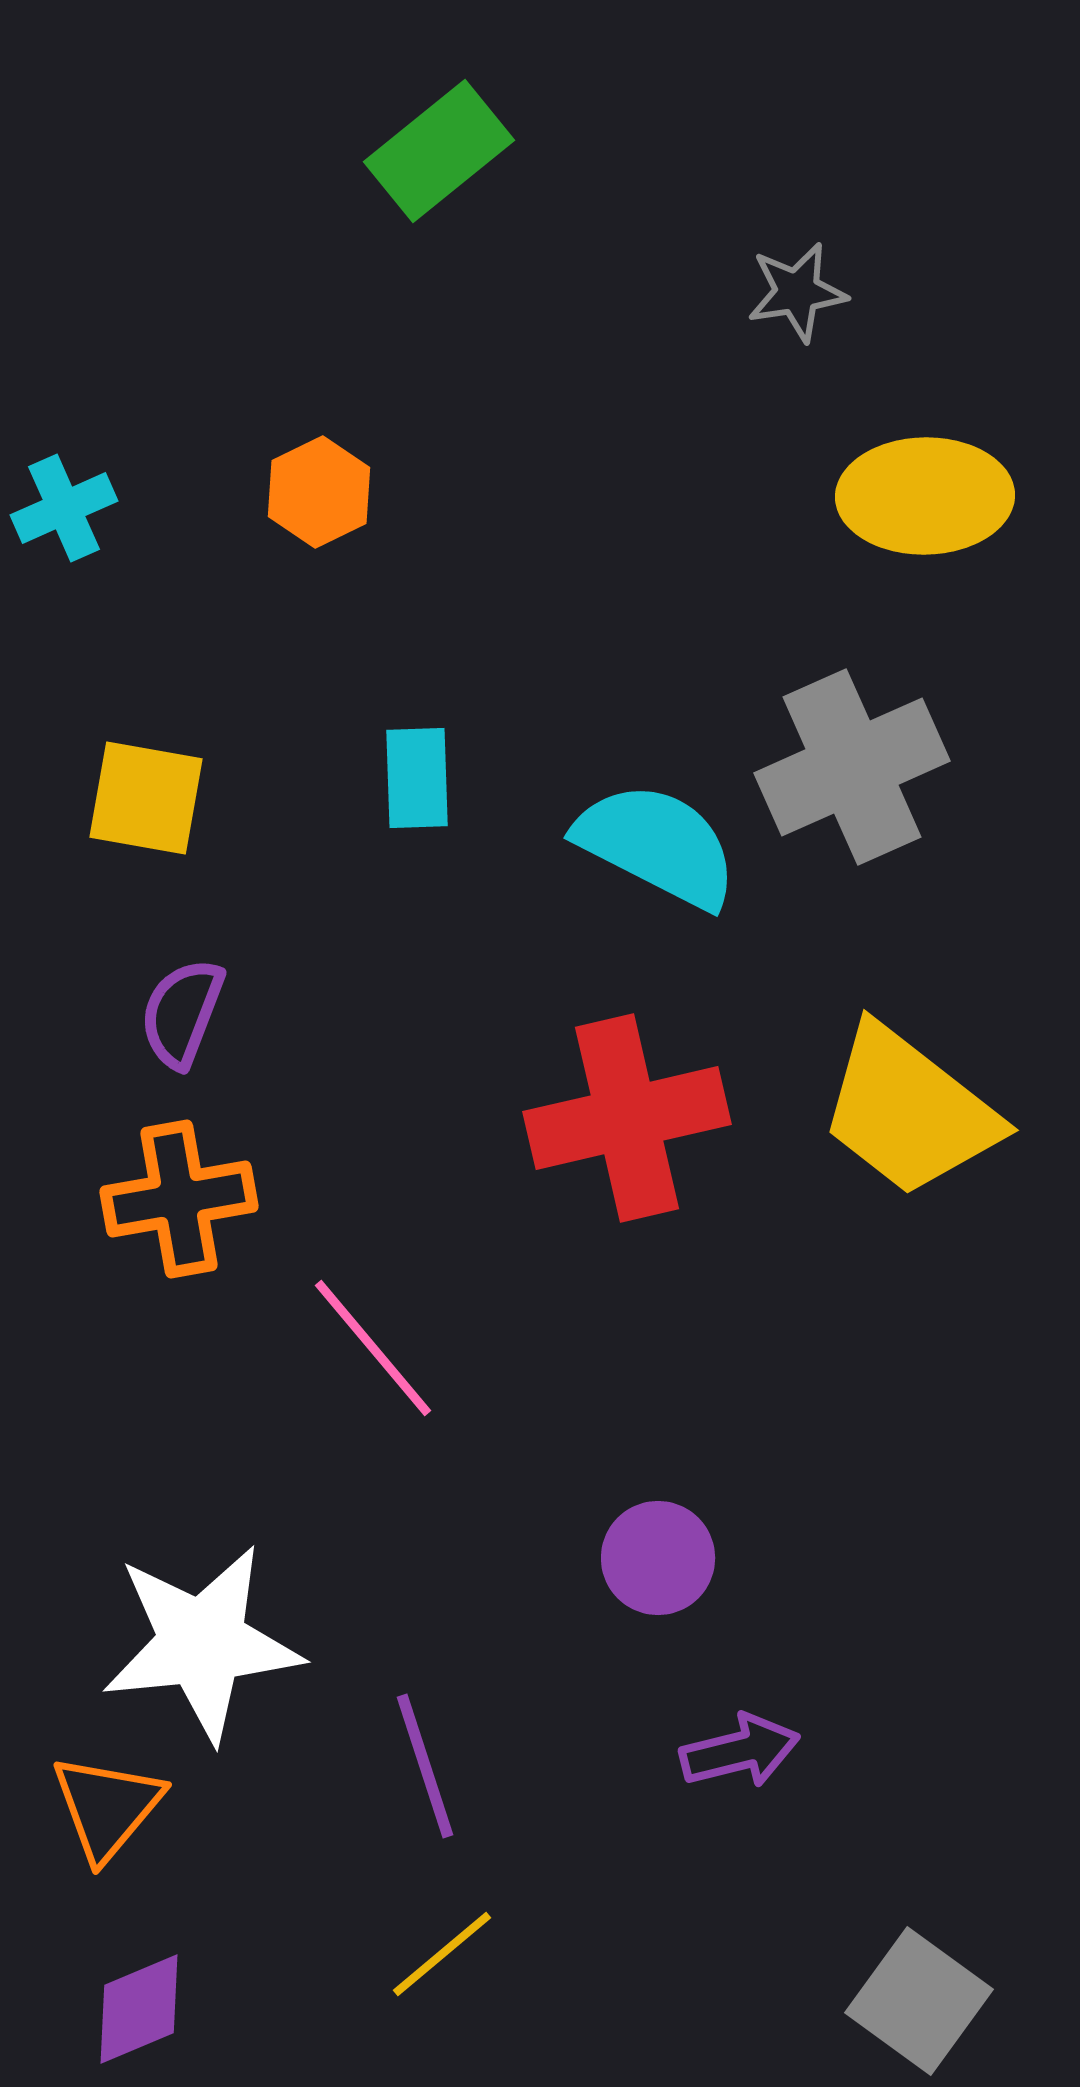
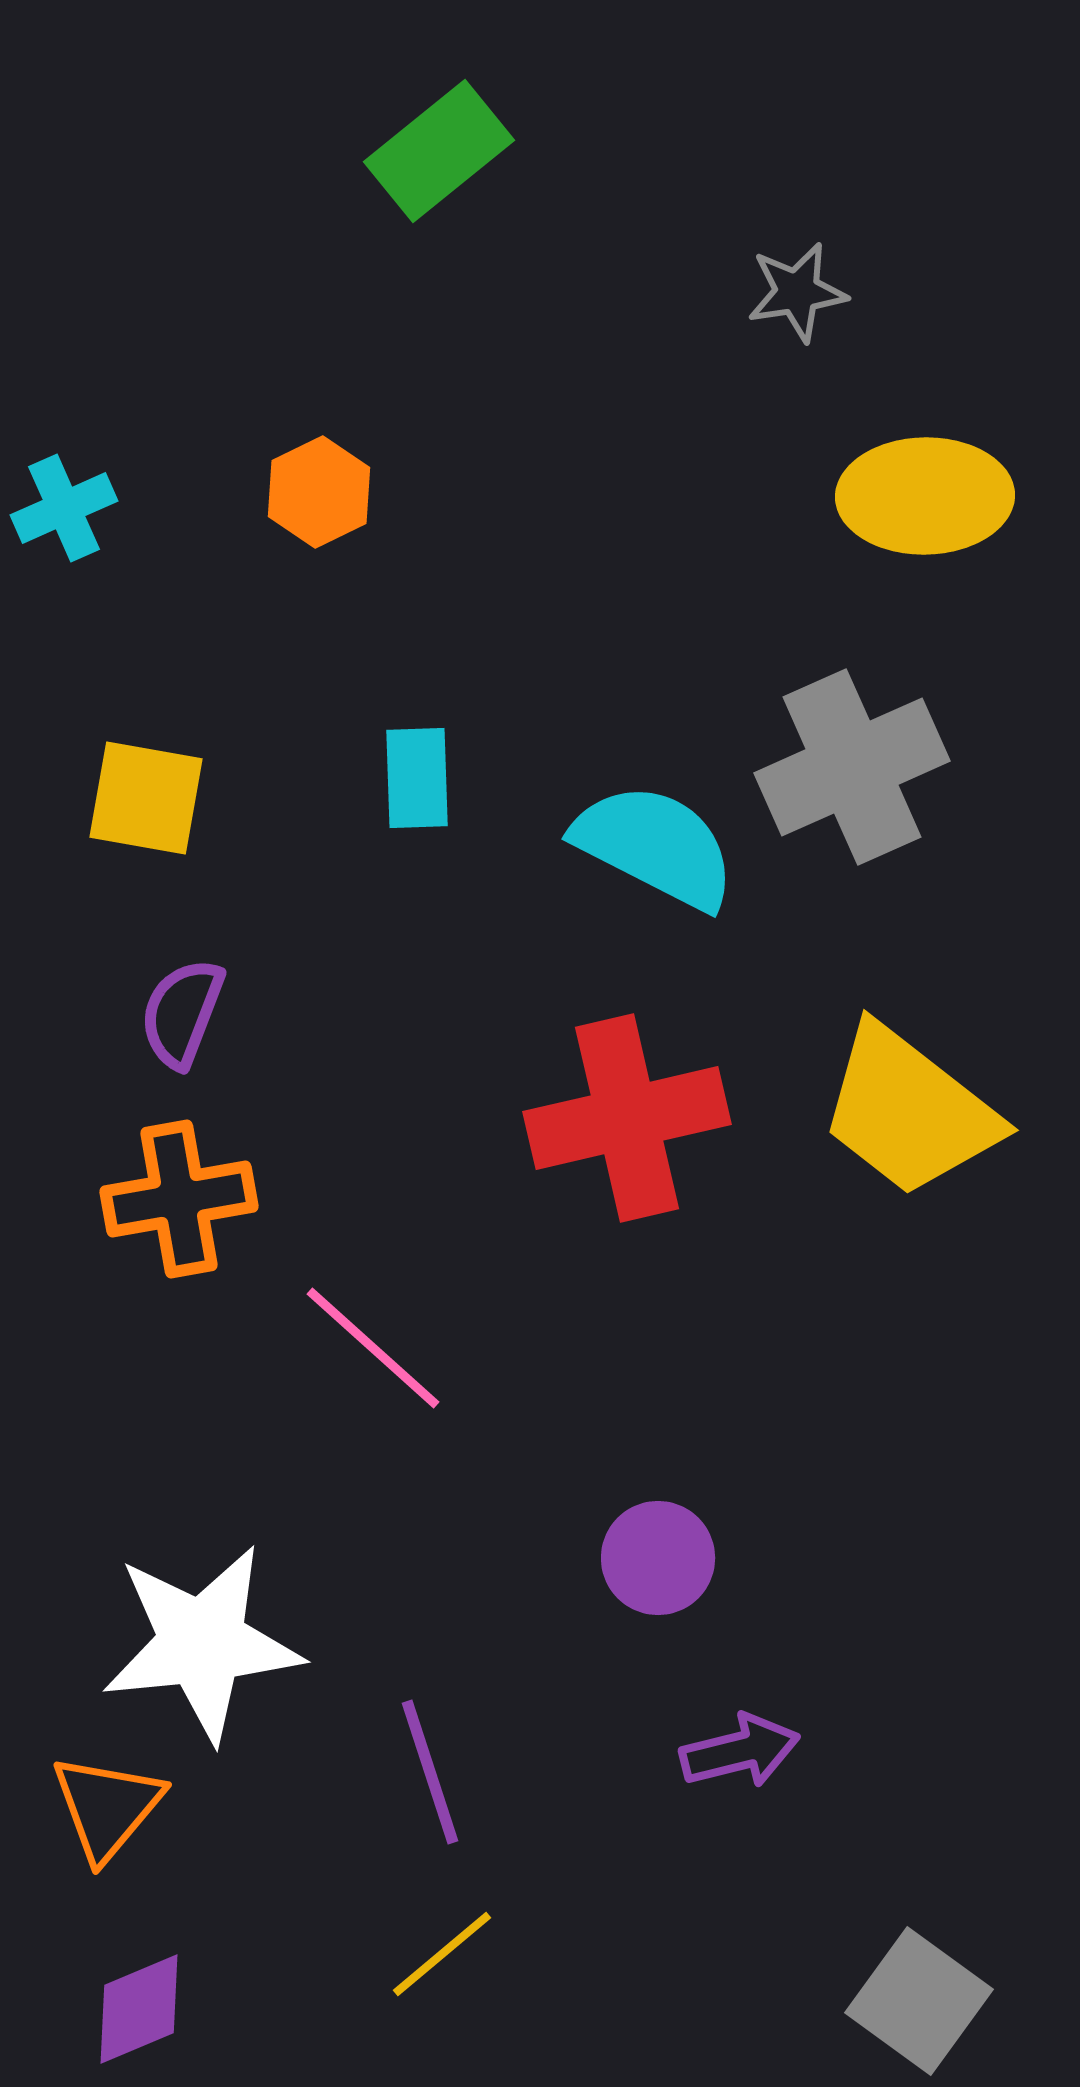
cyan semicircle: moved 2 px left, 1 px down
pink line: rotated 8 degrees counterclockwise
purple line: moved 5 px right, 6 px down
